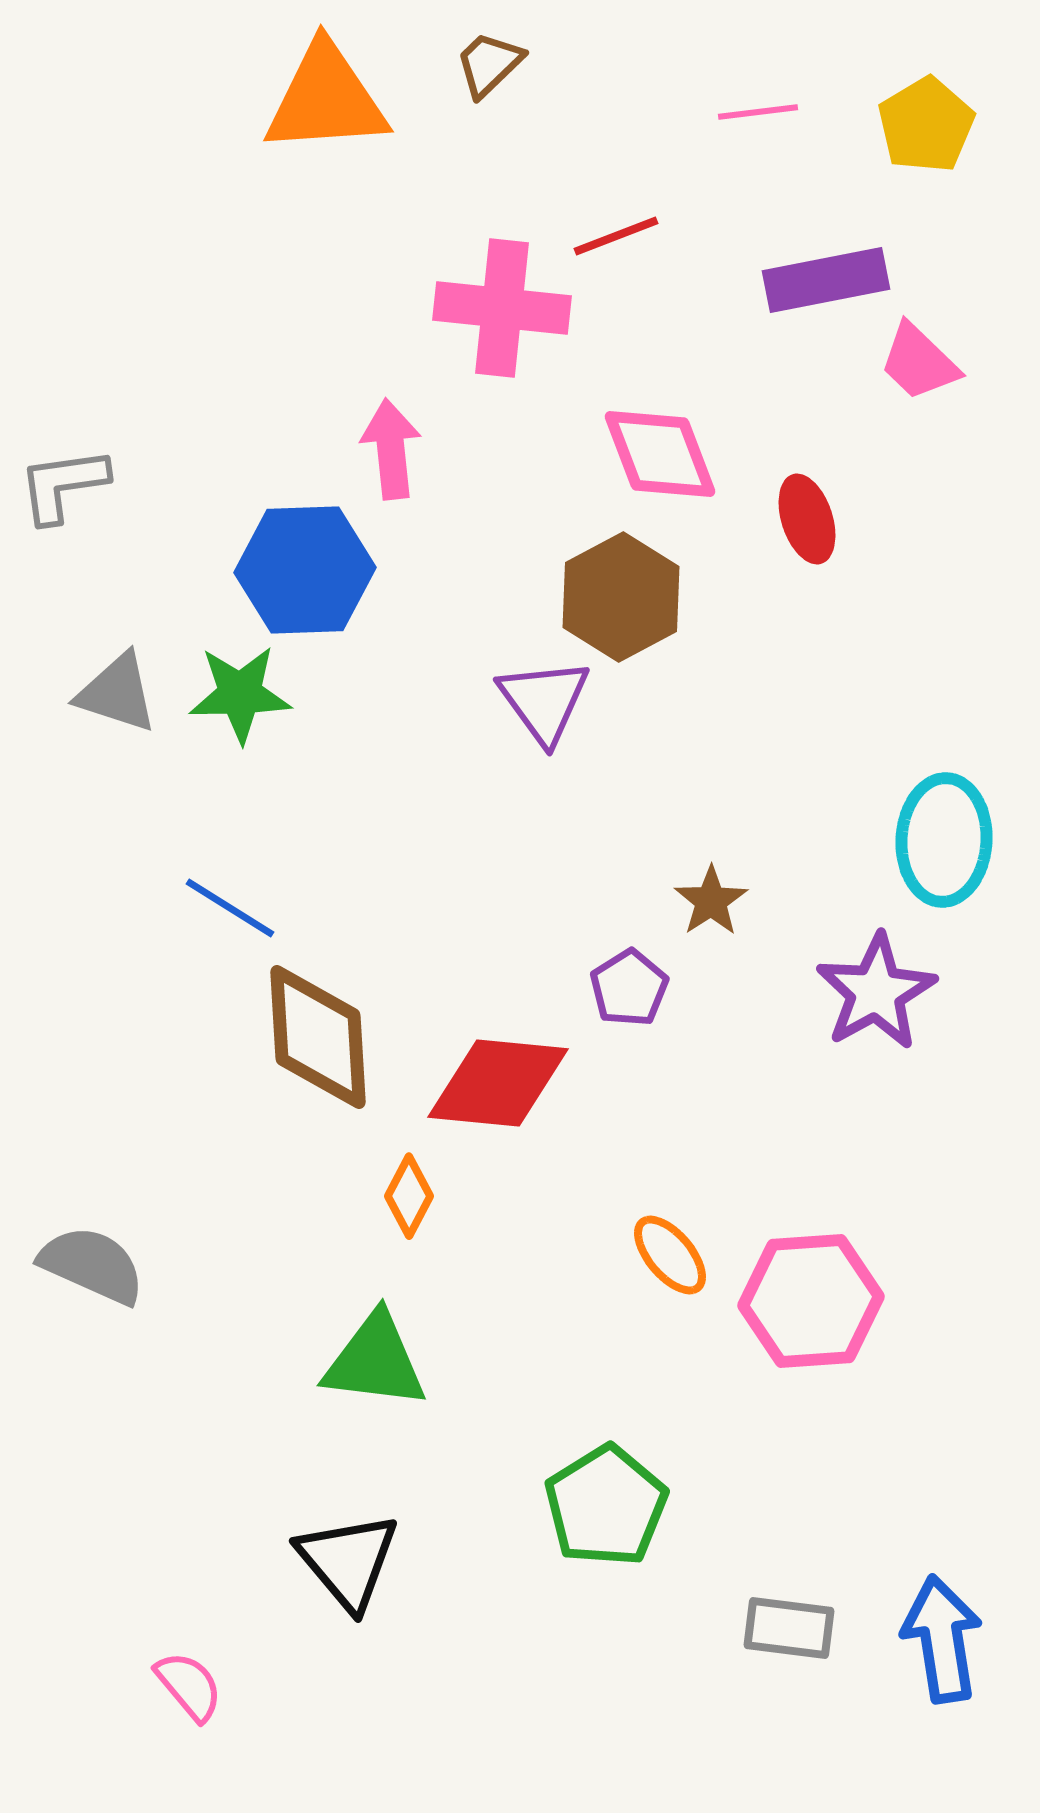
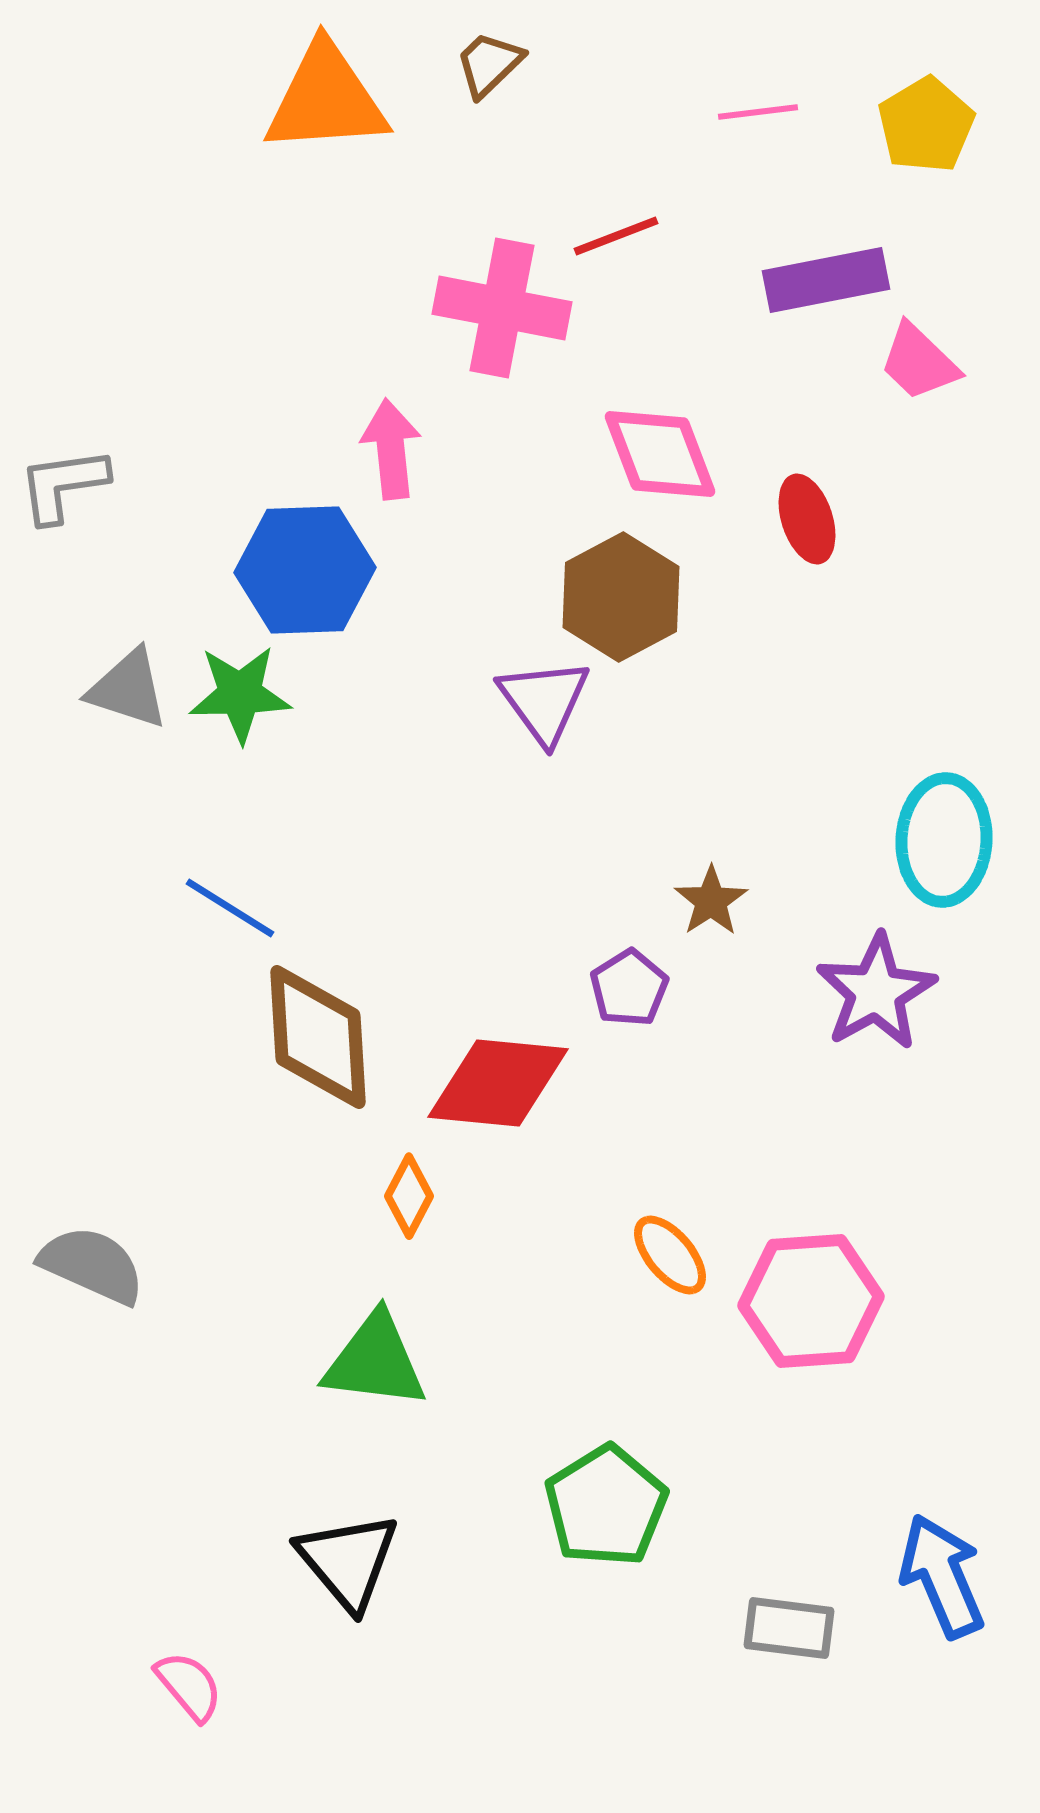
pink cross: rotated 5 degrees clockwise
gray triangle: moved 11 px right, 4 px up
blue arrow: moved 63 px up; rotated 14 degrees counterclockwise
